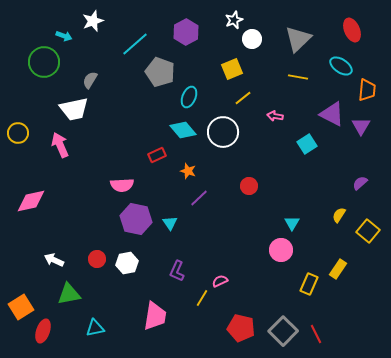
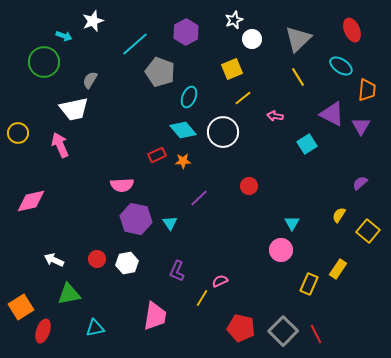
yellow line at (298, 77): rotated 48 degrees clockwise
orange star at (188, 171): moved 5 px left, 10 px up; rotated 21 degrees counterclockwise
